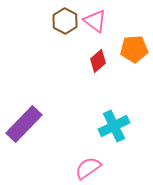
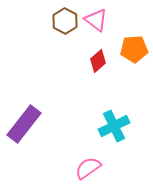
pink triangle: moved 1 px right, 1 px up
purple rectangle: rotated 6 degrees counterclockwise
